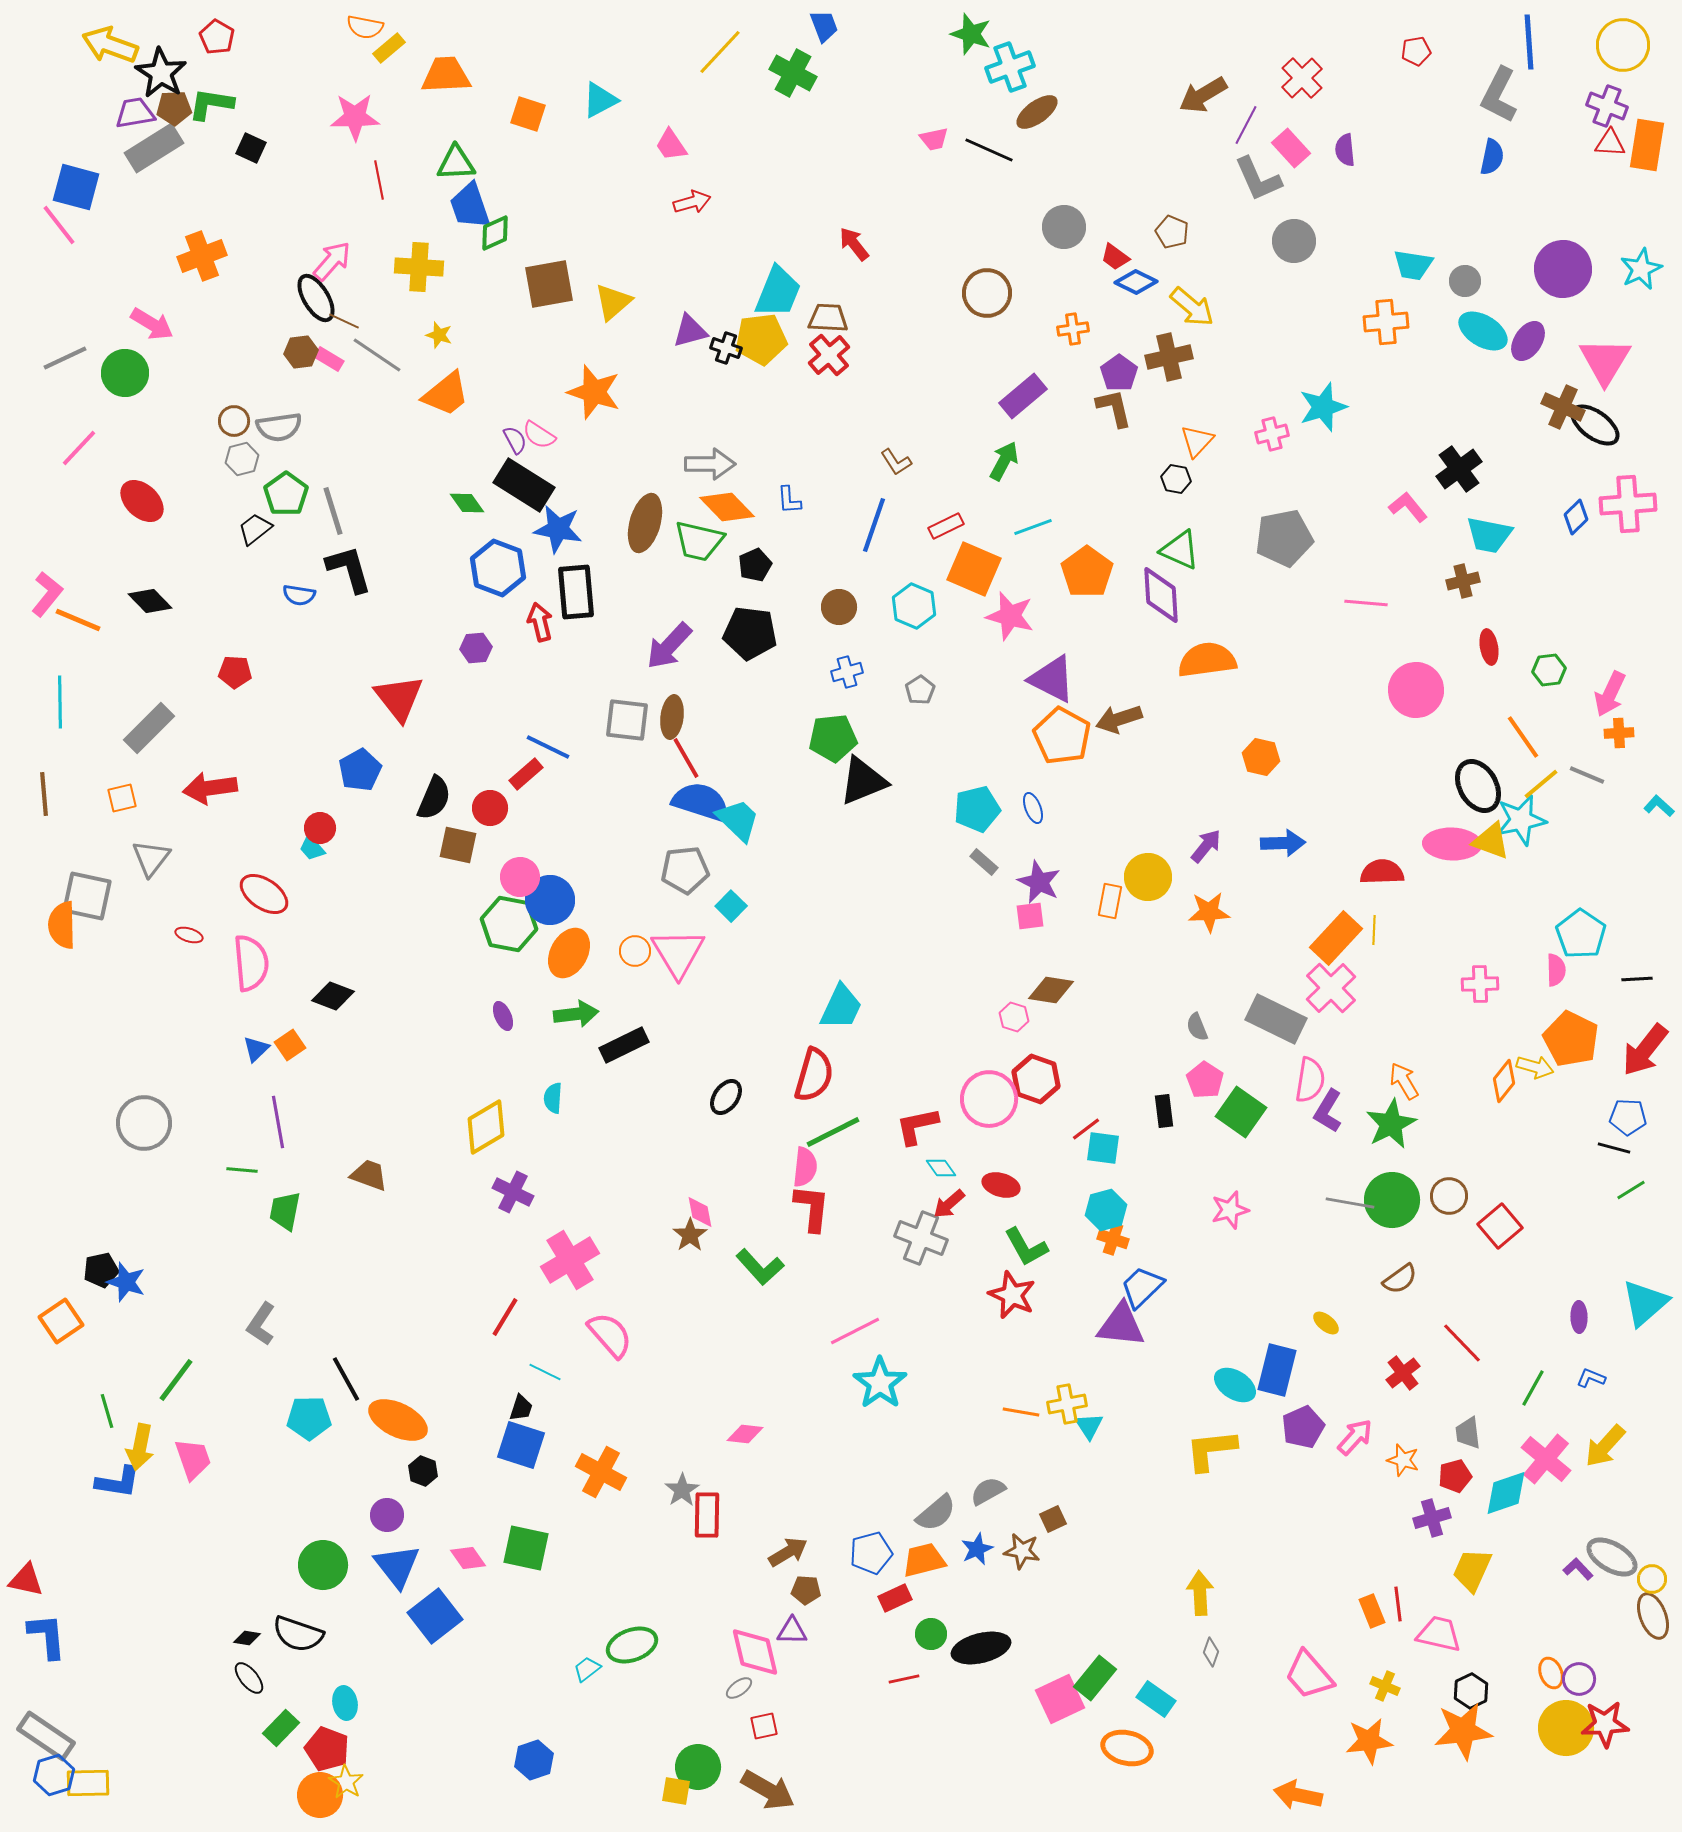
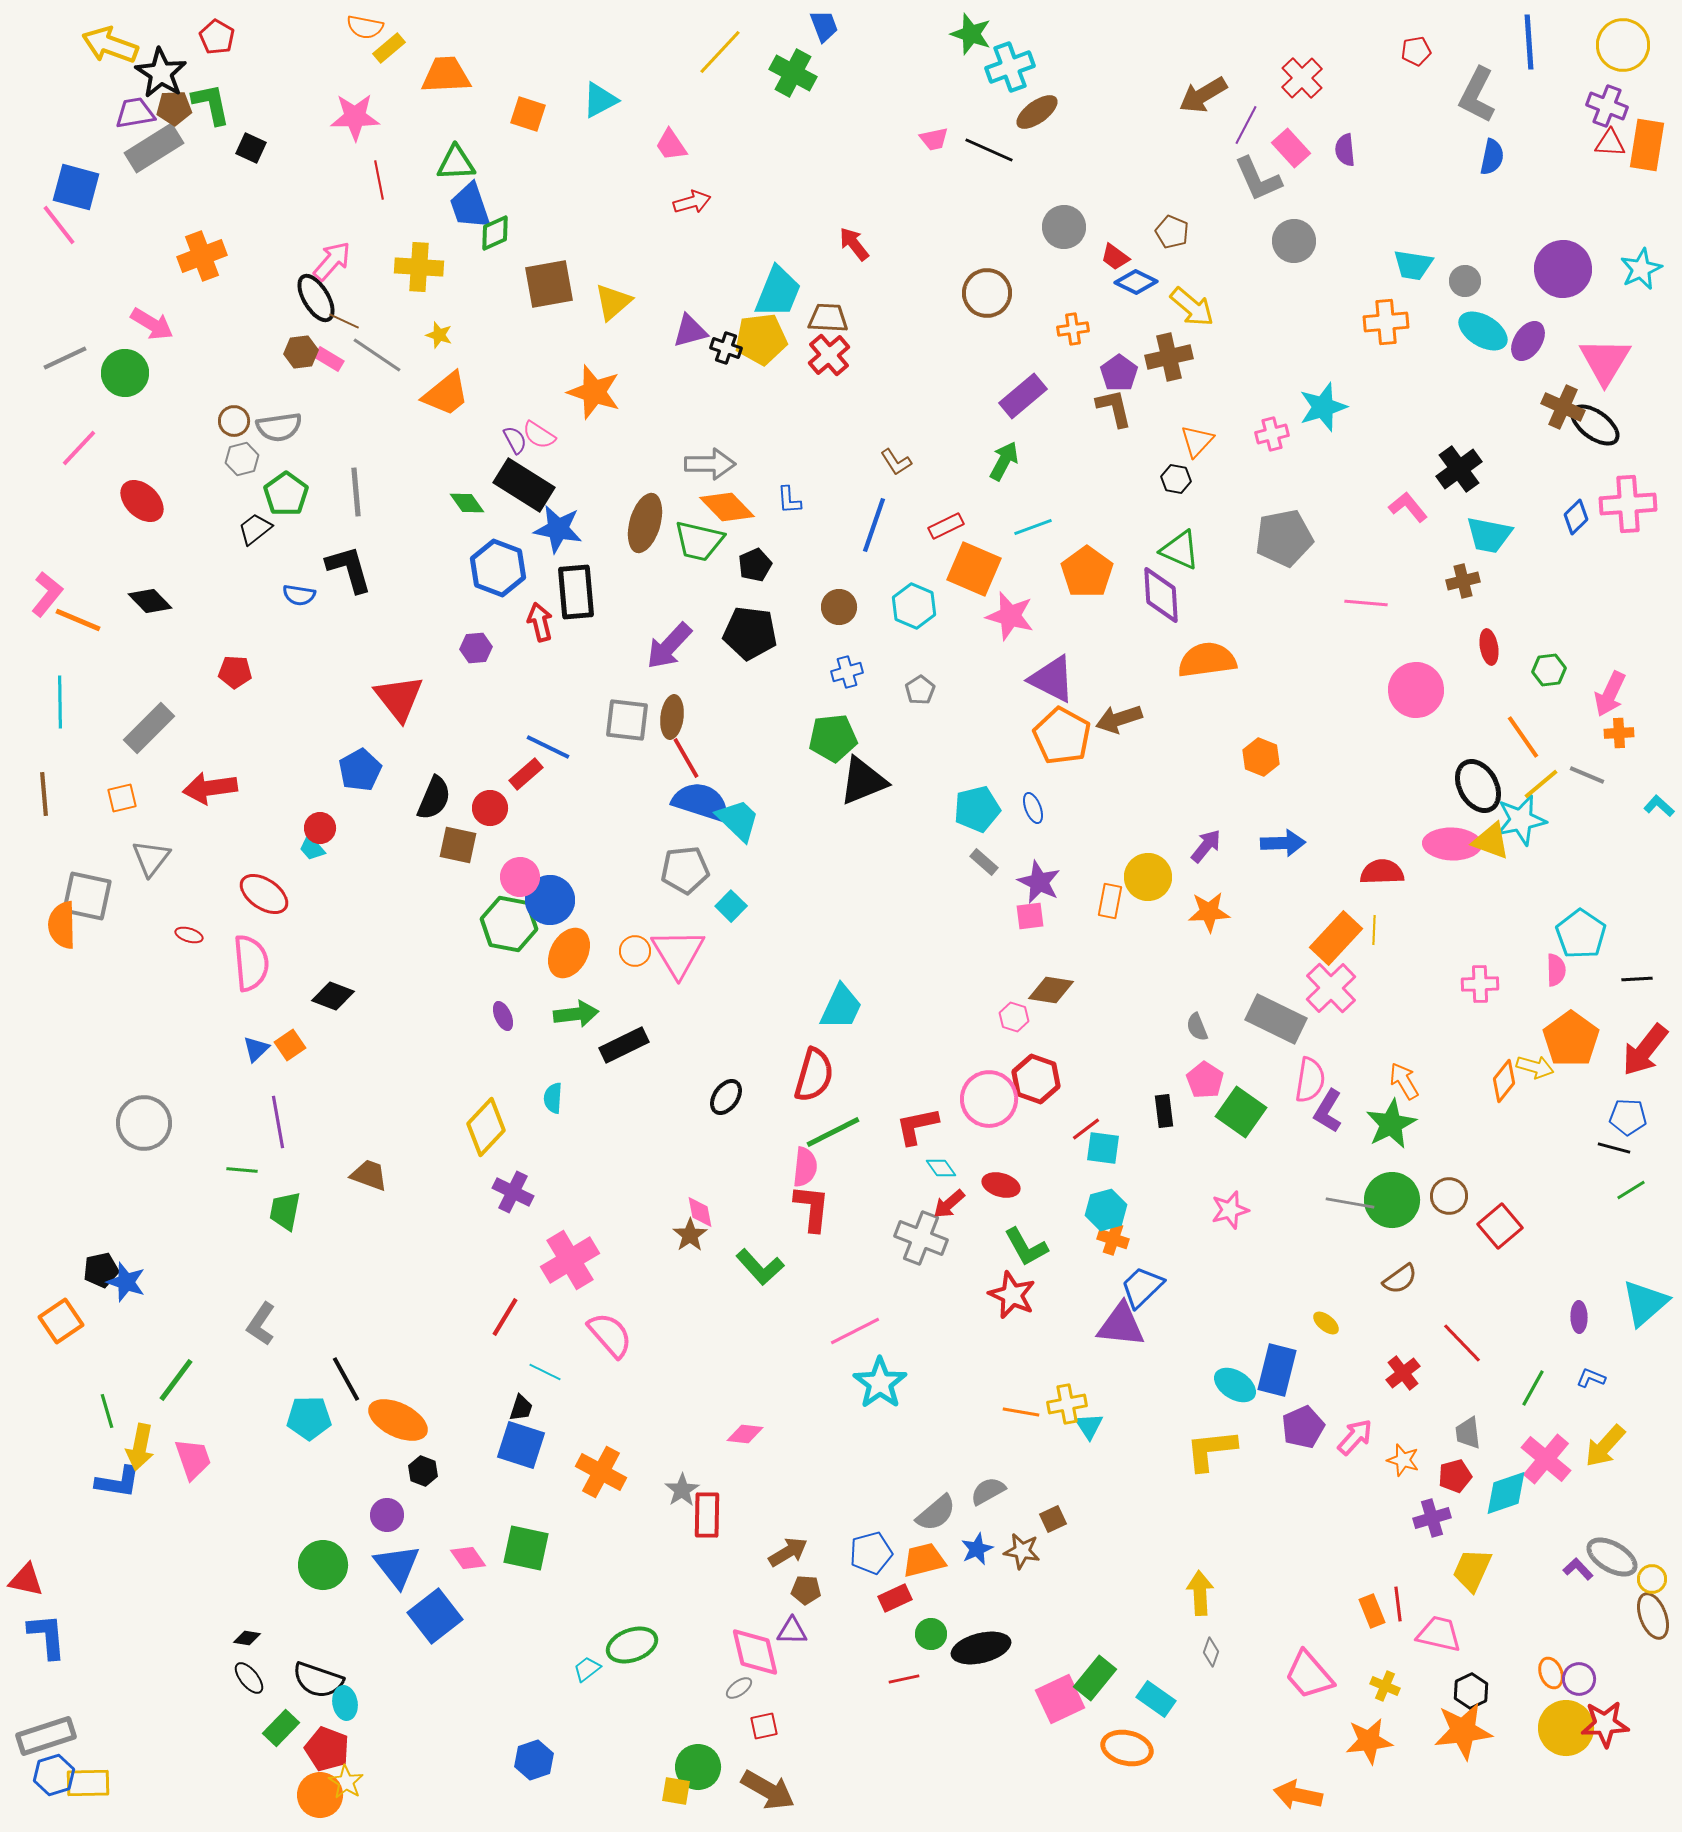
gray L-shape at (1499, 95): moved 22 px left
green L-shape at (211, 104): rotated 69 degrees clockwise
gray line at (333, 511): moved 23 px right, 19 px up; rotated 12 degrees clockwise
orange hexagon at (1261, 757): rotated 9 degrees clockwise
orange pentagon at (1571, 1039): rotated 10 degrees clockwise
yellow diamond at (486, 1127): rotated 16 degrees counterclockwise
black semicircle at (298, 1634): moved 20 px right, 46 px down
gray rectangle at (46, 1736): rotated 52 degrees counterclockwise
